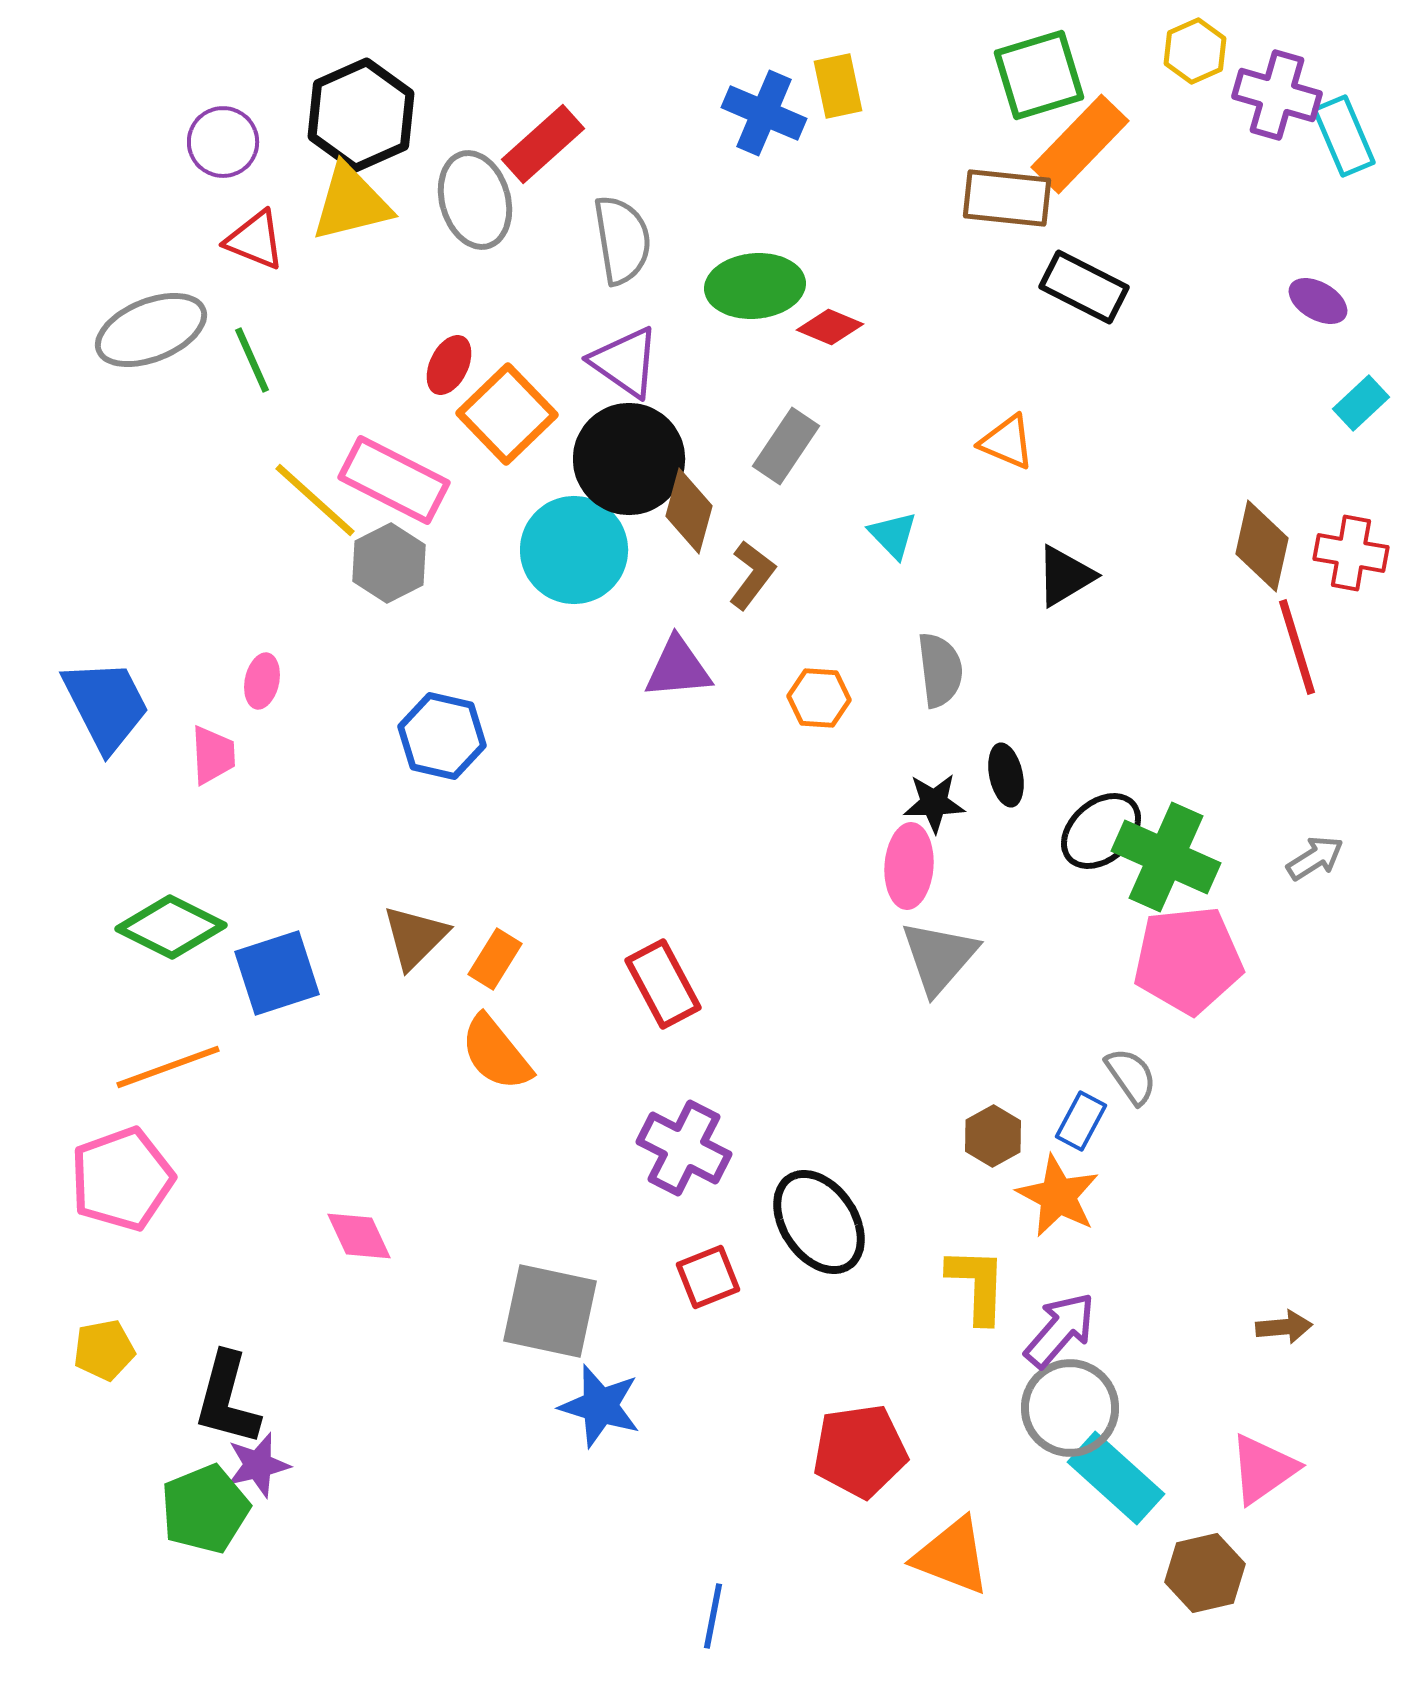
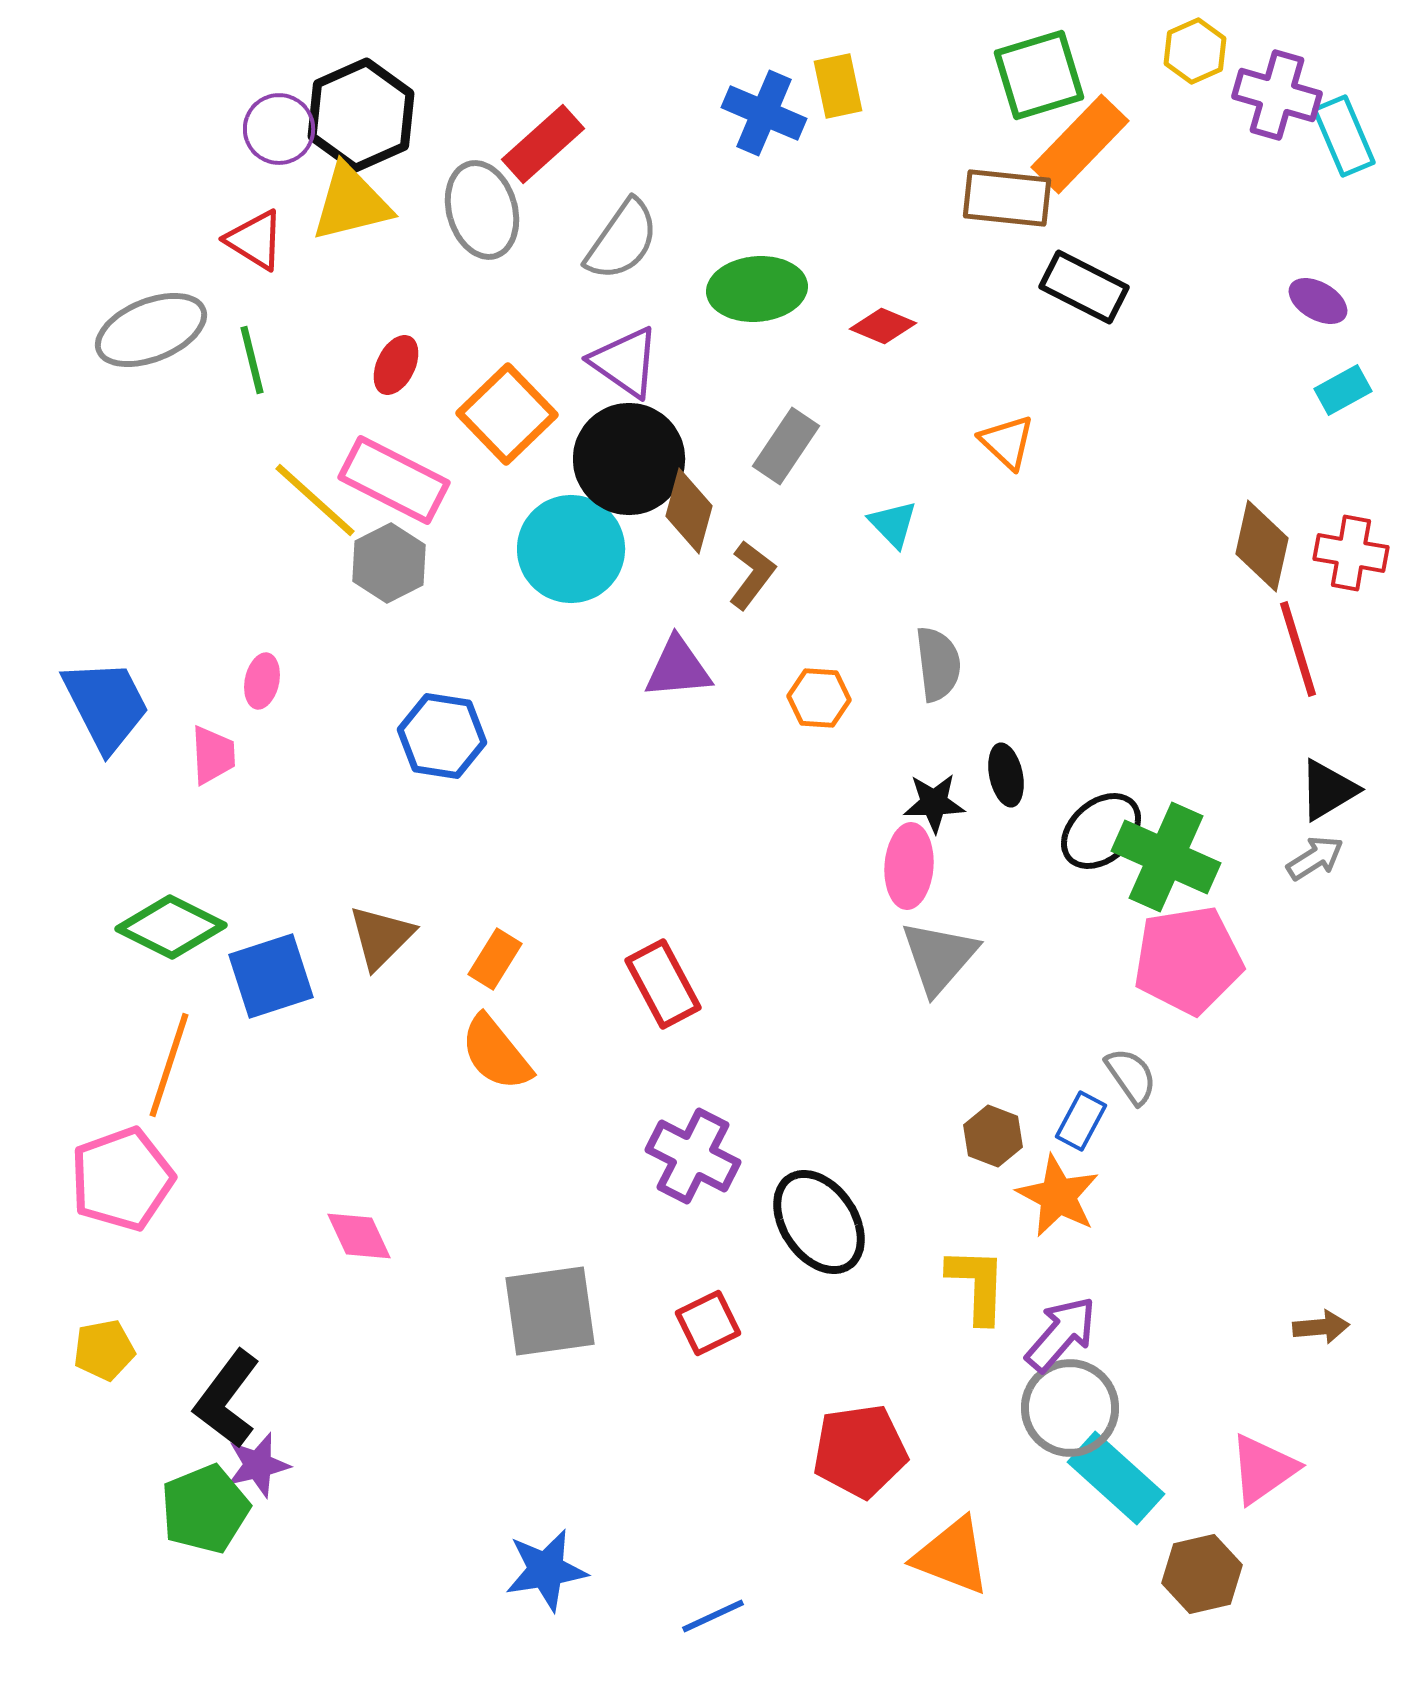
purple circle at (223, 142): moved 56 px right, 13 px up
gray ellipse at (475, 200): moved 7 px right, 10 px down
red triangle at (255, 240): rotated 10 degrees clockwise
gray semicircle at (622, 240): rotated 44 degrees clockwise
green ellipse at (755, 286): moved 2 px right, 3 px down
red diamond at (830, 327): moved 53 px right, 1 px up
green line at (252, 360): rotated 10 degrees clockwise
red ellipse at (449, 365): moved 53 px left
cyan rectangle at (1361, 403): moved 18 px left, 13 px up; rotated 14 degrees clockwise
orange triangle at (1007, 442): rotated 20 degrees clockwise
cyan triangle at (893, 535): moved 11 px up
cyan circle at (574, 550): moved 3 px left, 1 px up
black triangle at (1065, 576): moved 263 px right, 214 px down
red line at (1297, 647): moved 1 px right, 2 px down
gray semicircle at (940, 670): moved 2 px left, 6 px up
blue hexagon at (442, 736): rotated 4 degrees counterclockwise
brown triangle at (415, 937): moved 34 px left
pink pentagon at (1188, 960): rotated 3 degrees counterclockwise
blue square at (277, 973): moved 6 px left, 3 px down
orange line at (168, 1067): moved 1 px right, 2 px up; rotated 52 degrees counterclockwise
brown hexagon at (993, 1136): rotated 10 degrees counterclockwise
purple cross at (684, 1148): moved 9 px right, 8 px down
red square at (708, 1277): moved 46 px down; rotated 4 degrees counterclockwise
gray square at (550, 1311): rotated 20 degrees counterclockwise
brown arrow at (1284, 1327): moved 37 px right
purple arrow at (1060, 1330): moved 1 px right, 4 px down
black L-shape at (227, 1399): rotated 22 degrees clockwise
blue star at (600, 1406): moved 54 px left, 164 px down; rotated 26 degrees counterclockwise
brown hexagon at (1205, 1573): moved 3 px left, 1 px down
blue line at (713, 1616): rotated 54 degrees clockwise
